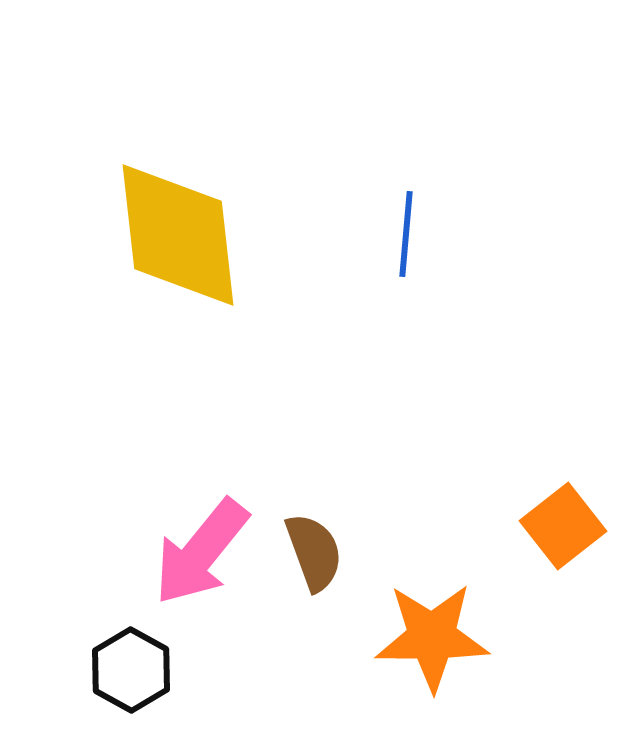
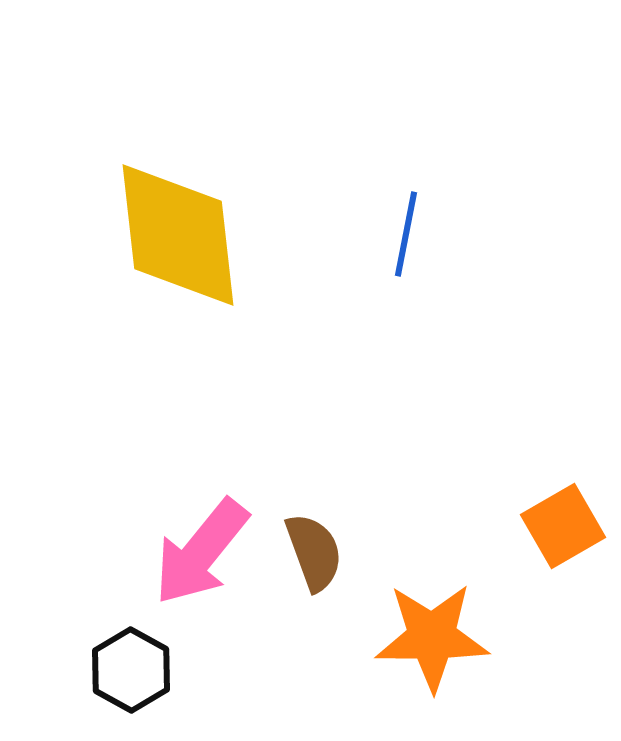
blue line: rotated 6 degrees clockwise
orange square: rotated 8 degrees clockwise
